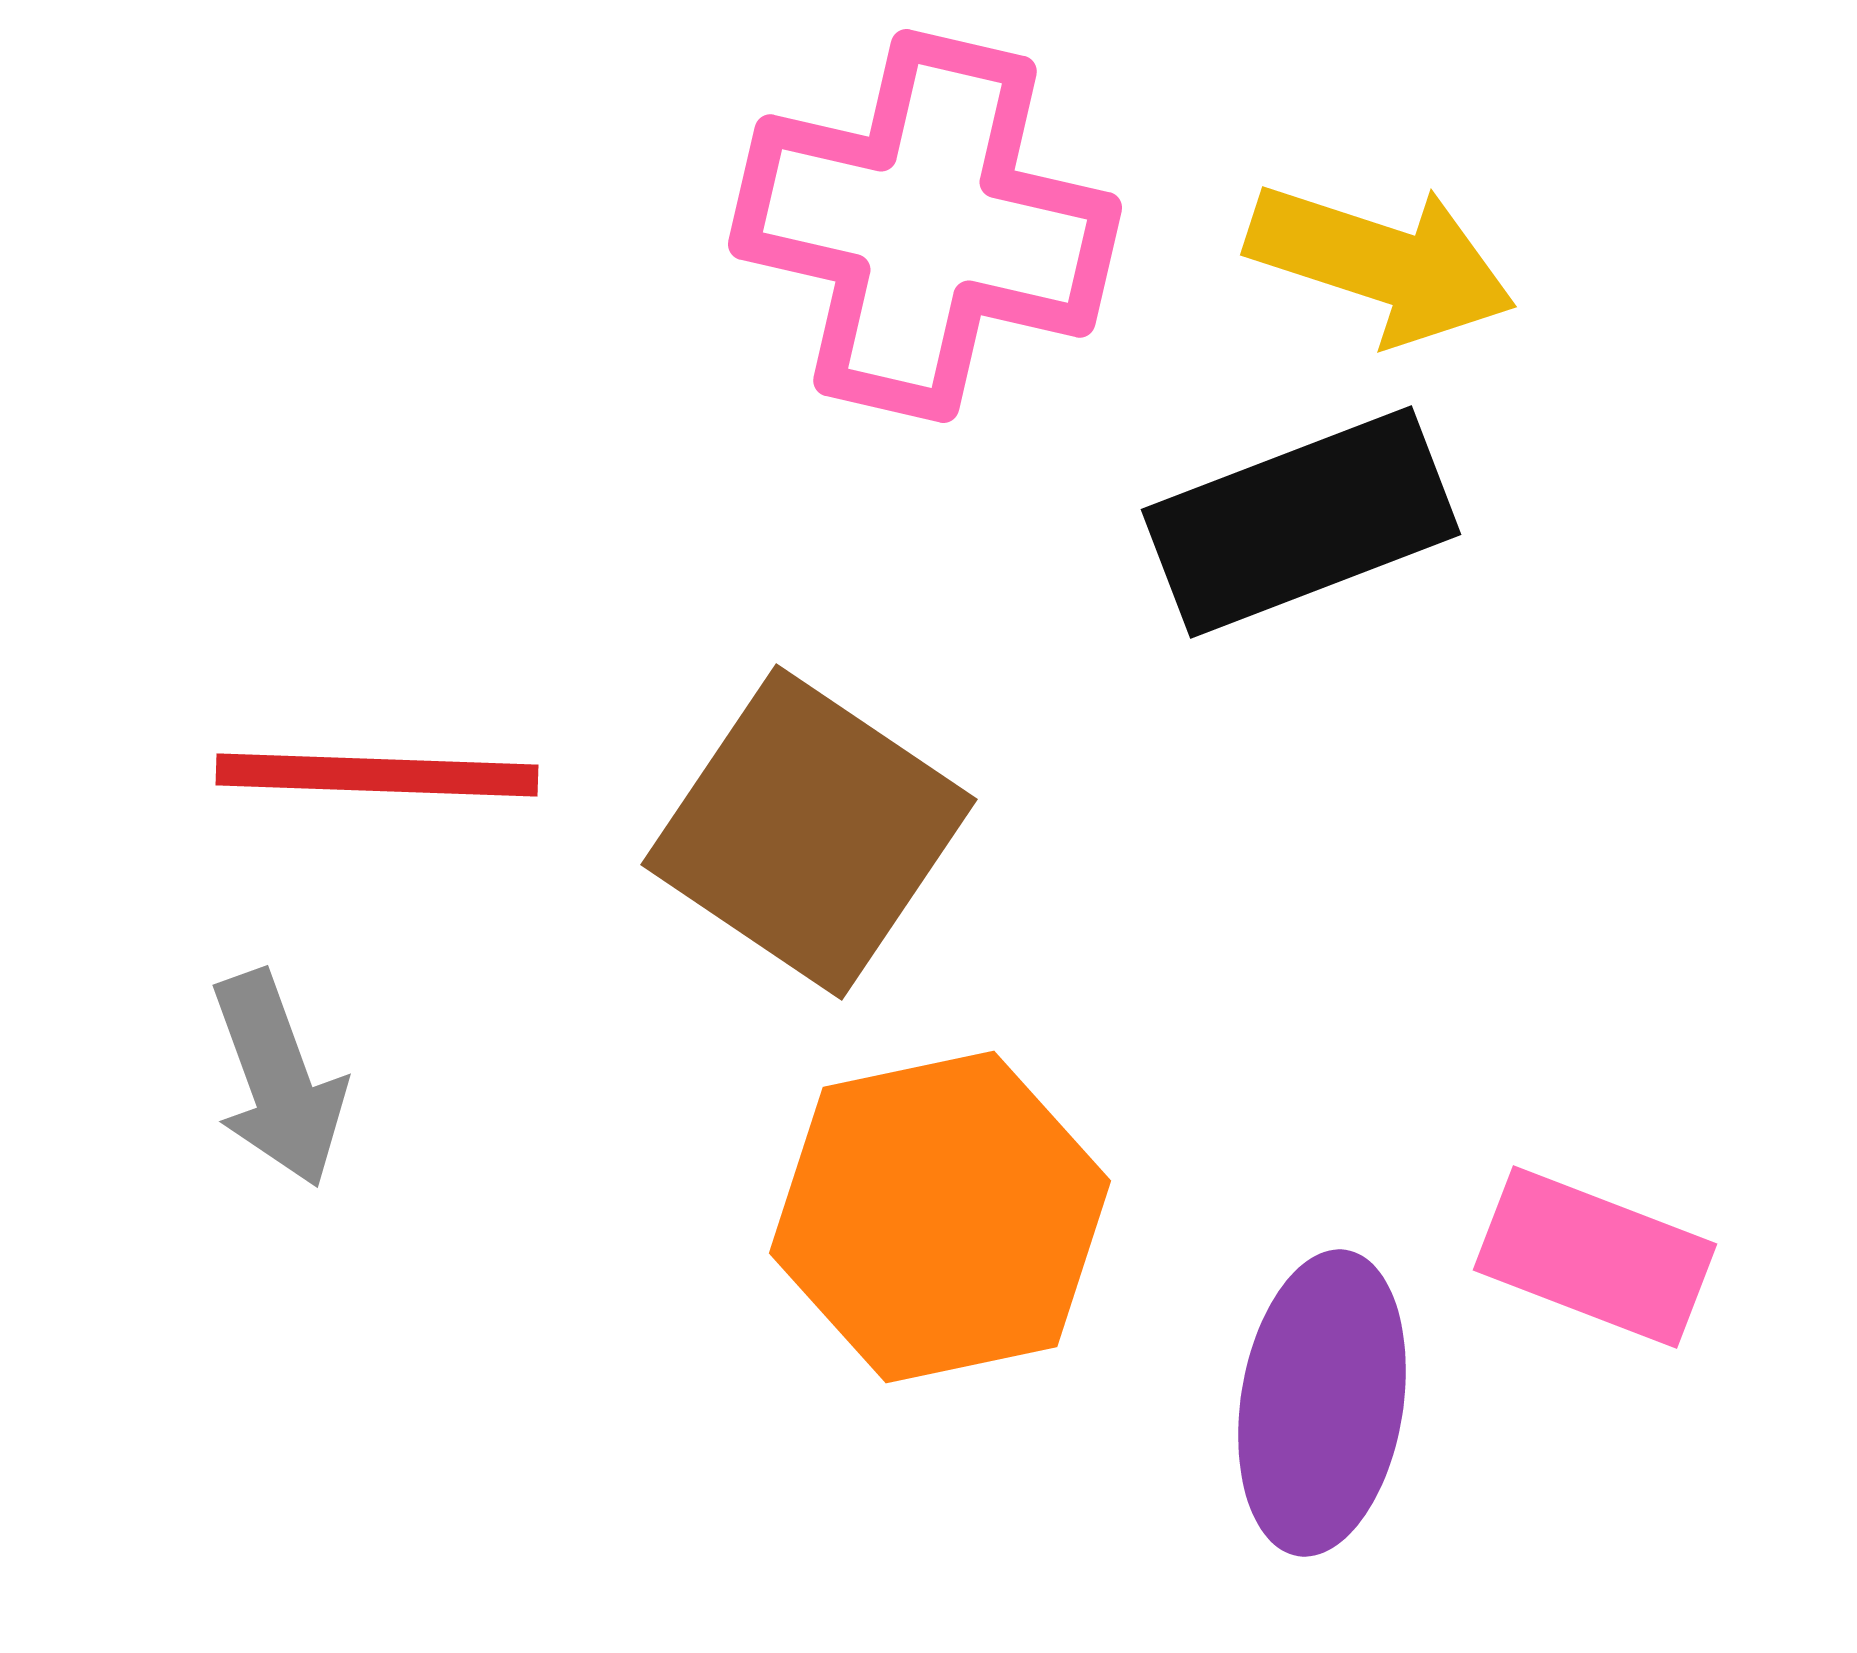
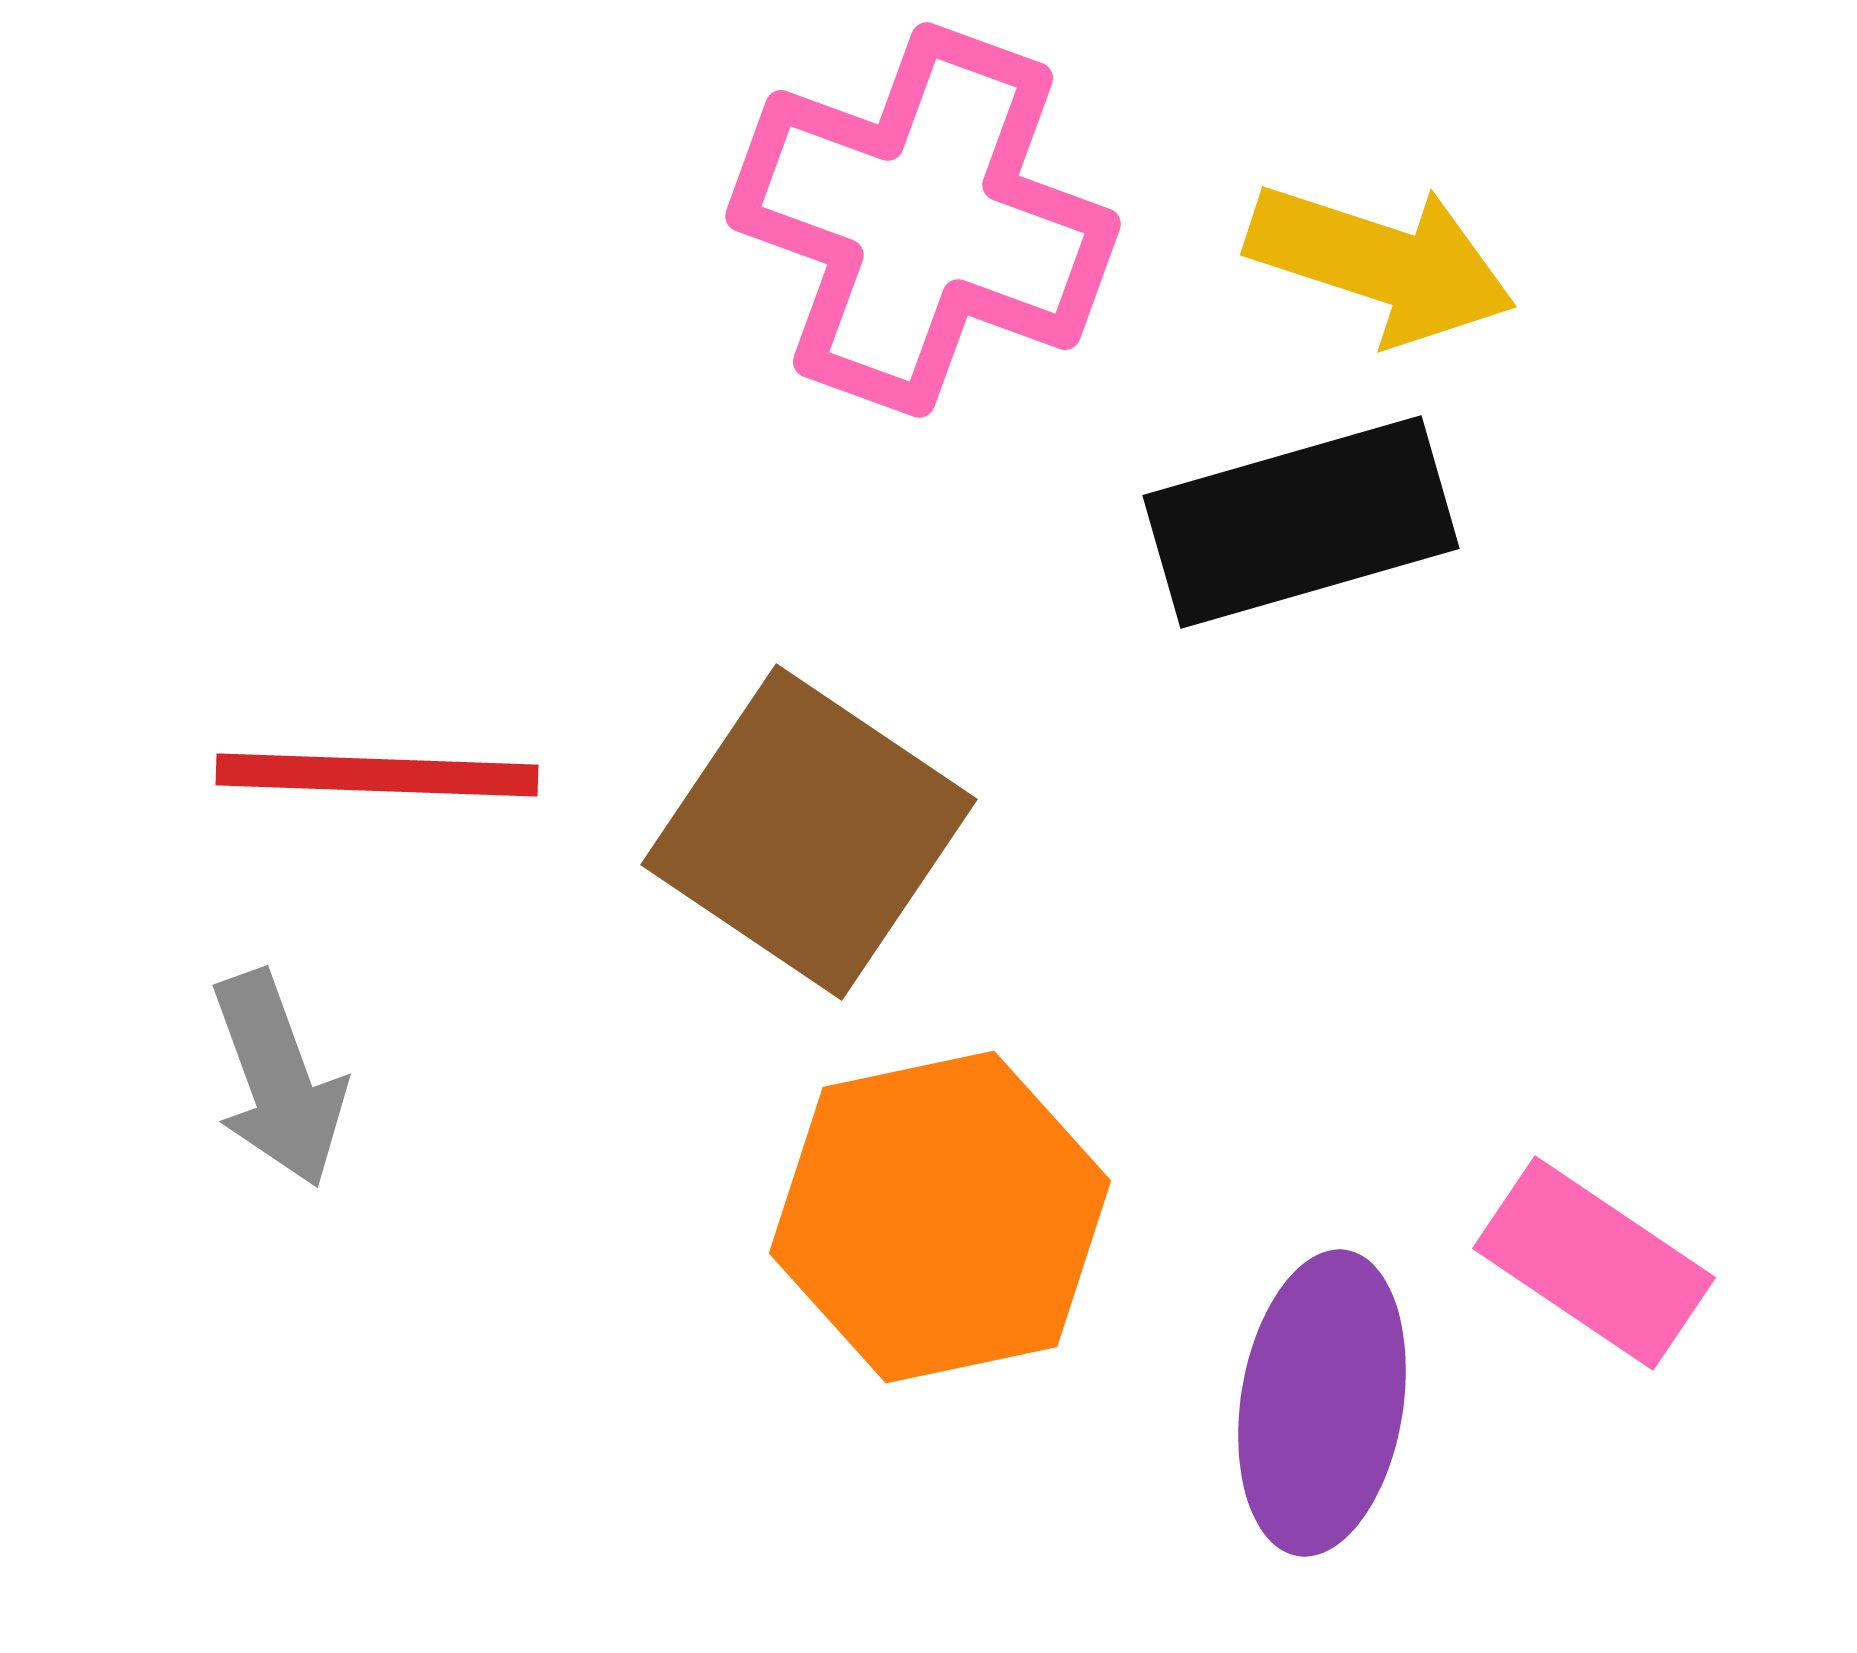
pink cross: moved 2 px left, 6 px up; rotated 7 degrees clockwise
black rectangle: rotated 5 degrees clockwise
pink rectangle: moved 1 px left, 6 px down; rotated 13 degrees clockwise
